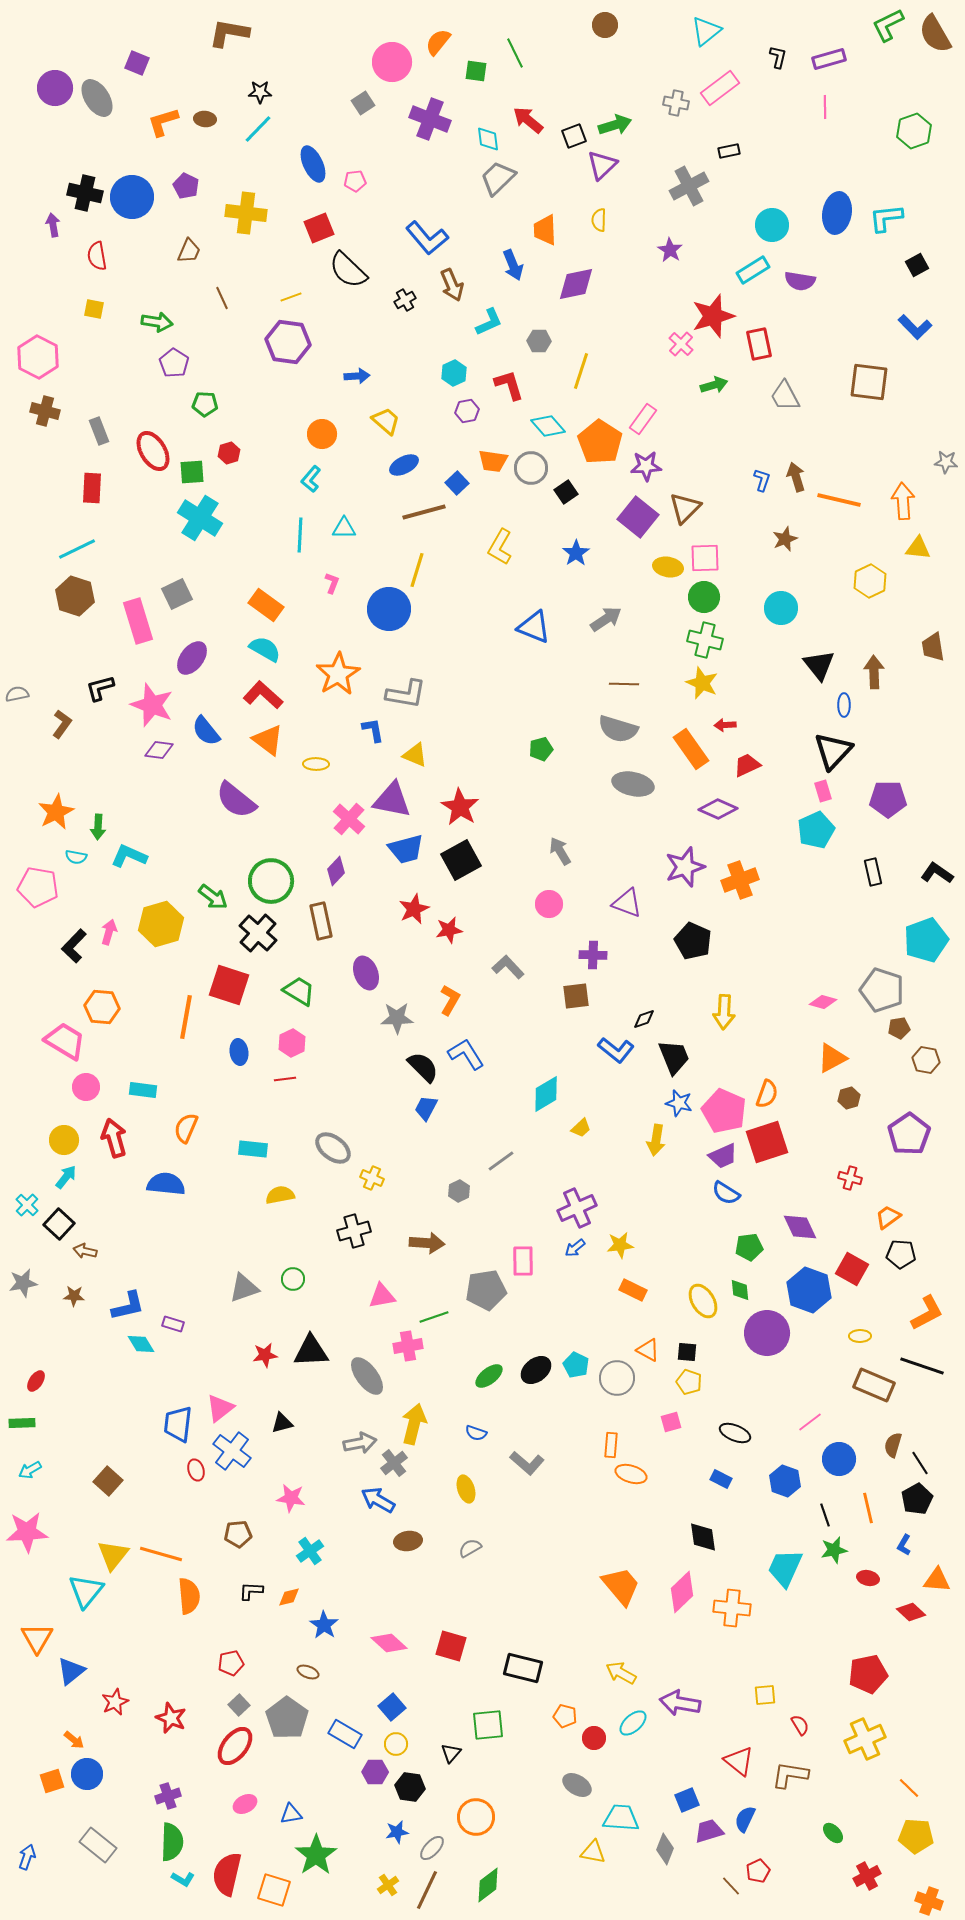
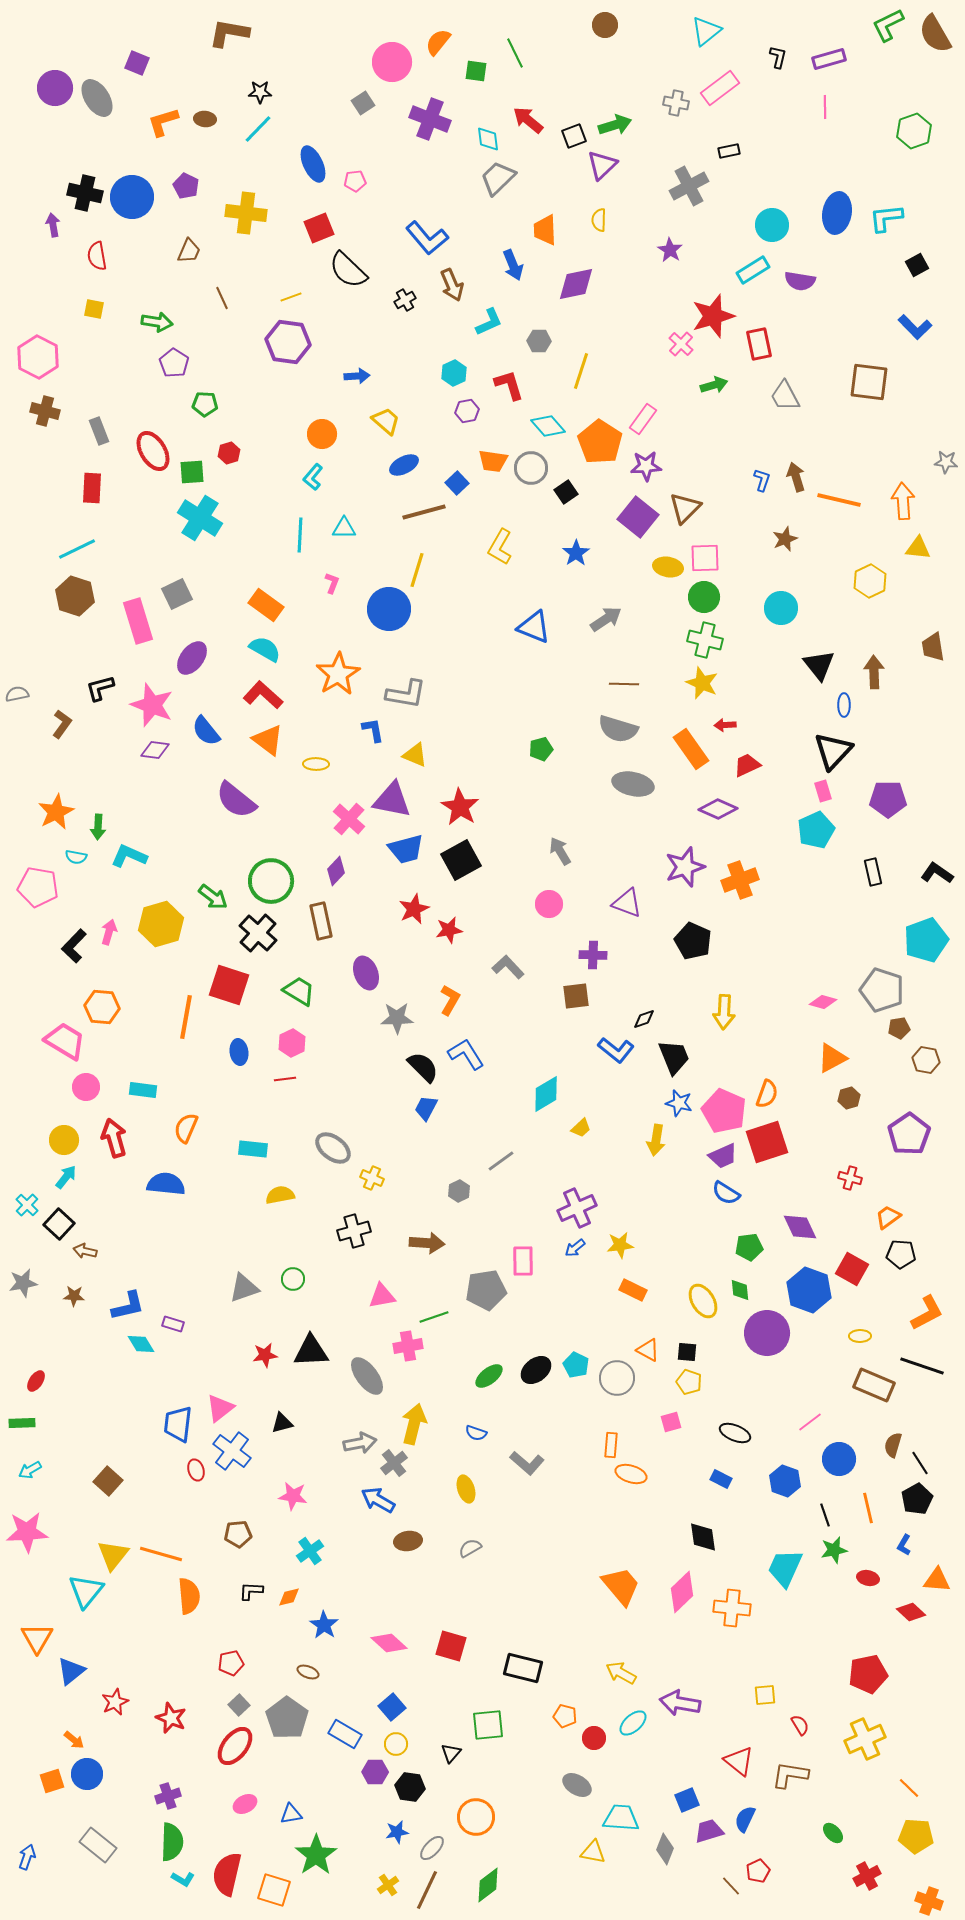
cyan L-shape at (311, 479): moved 2 px right, 2 px up
purple diamond at (159, 750): moved 4 px left
pink star at (291, 1498): moved 2 px right, 2 px up
